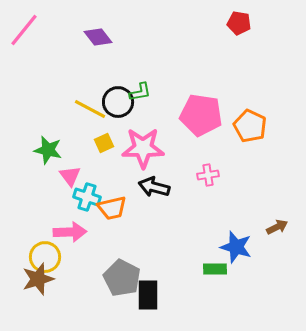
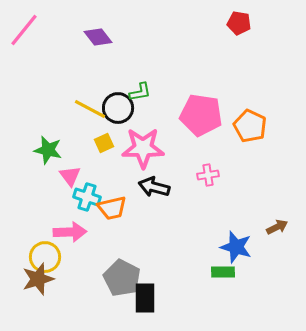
black circle: moved 6 px down
green rectangle: moved 8 px right, 3 px down
black rectangle: moved 3 px left, 3 px down
